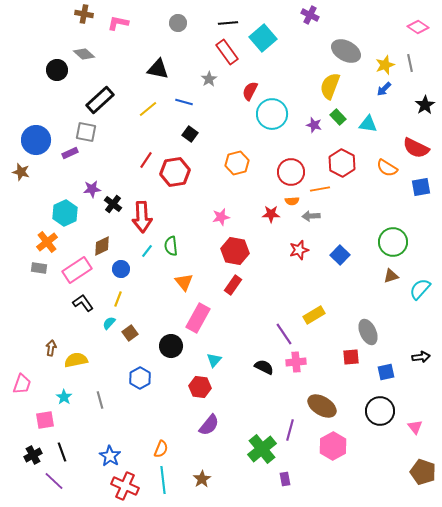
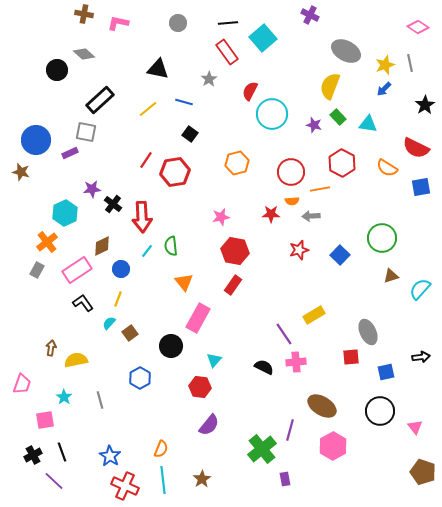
green circle at (393, 242): moved 11 px left, 4 px up
gray rectangle at (39, 268): moved 2 px left, 2 px down; rotated 70 degrees counterclockwise
